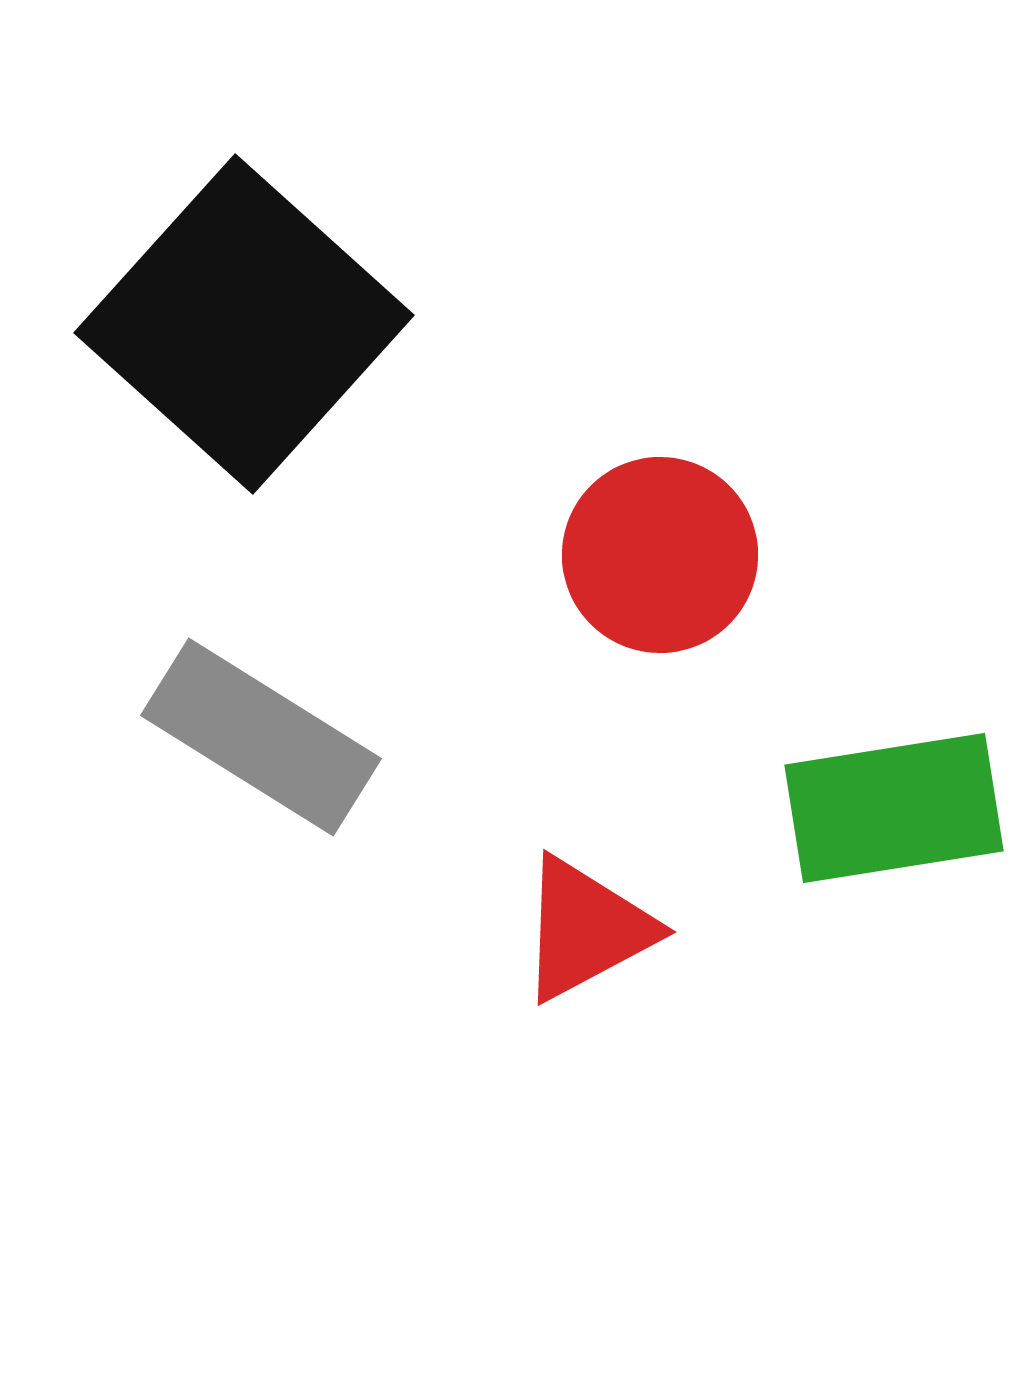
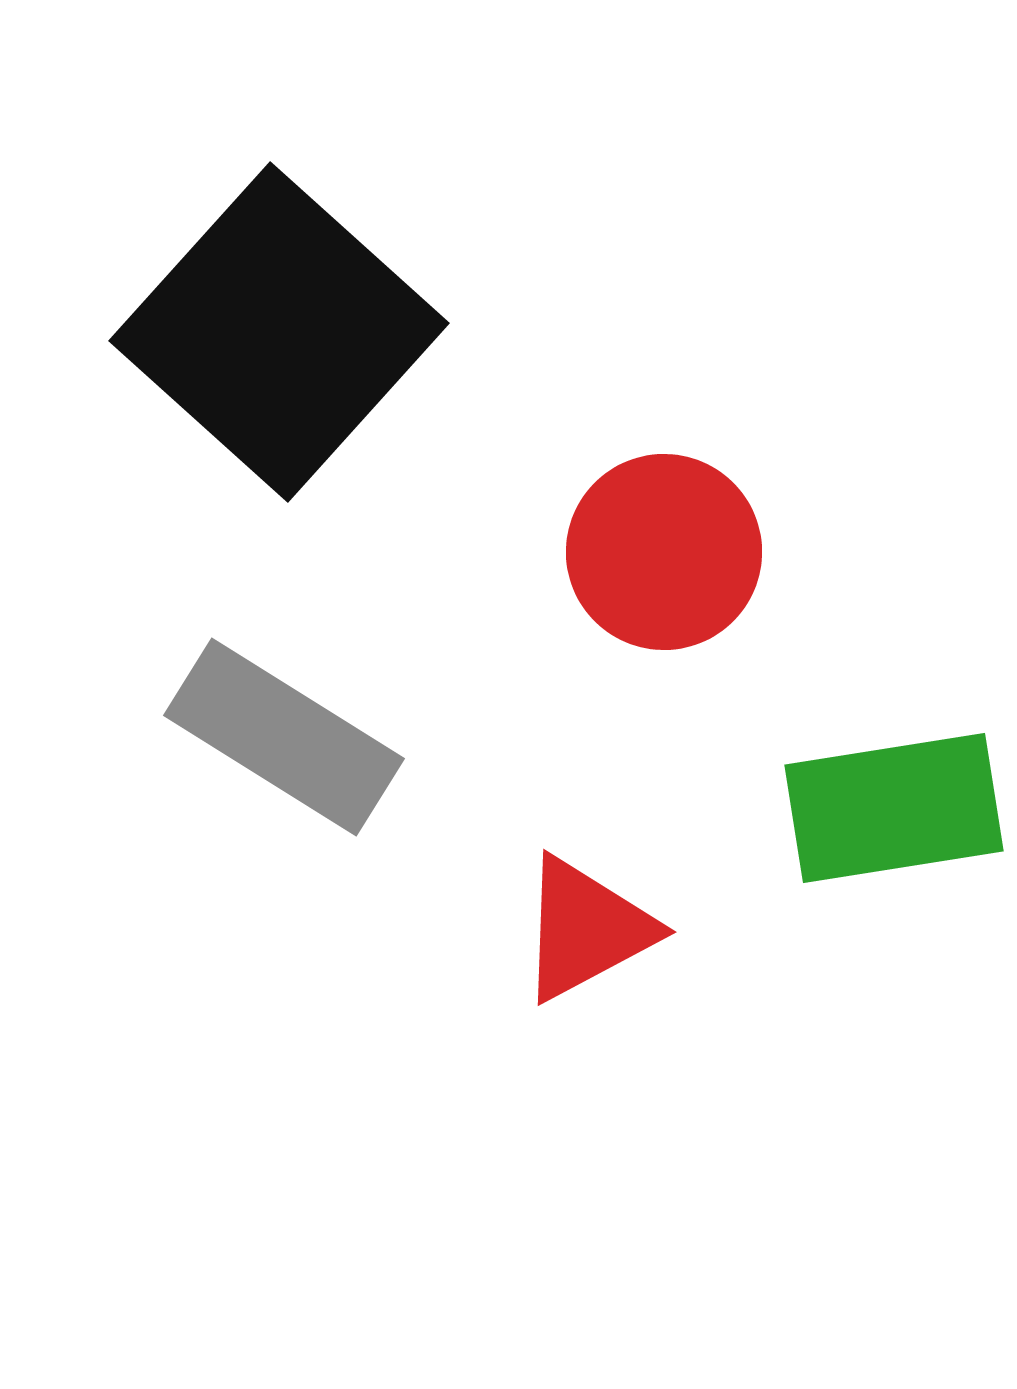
black square: moved 35 px right, 8 px down
red circle: moved 4 px right, 3 px up
gray rectangle: moved 23 px right
